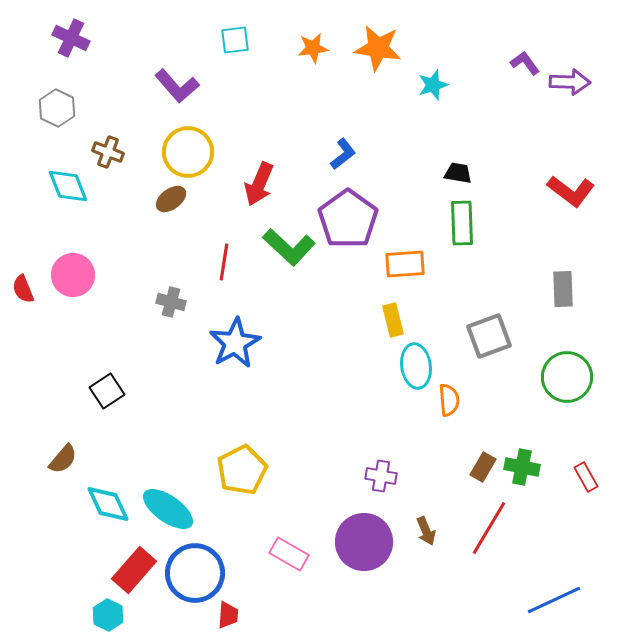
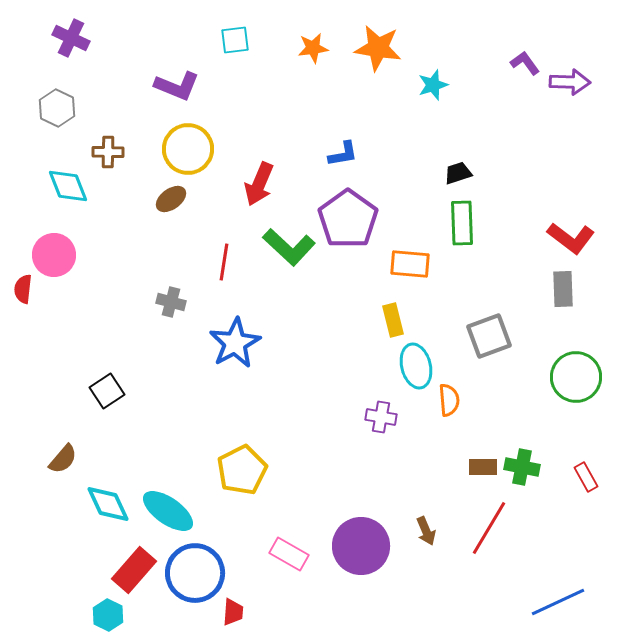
purple L-shape at (177, 86): rotated 27 degrees counterclockwise
brown cross at (108, 152): rotated 20 degrees counterclockwise
yellow circle at (188, 152): moved 3 px up
blue L-shape at (343, 154): rotated 28 degrees clockwise
black trapezoid at (458, 173): rotated 28 degrees counterclockwise
red L-shape at (571, 191): moved 47 px down
orange rectangle at (405, 264): moved 5 px right; rotated 9 degrees clockwise
pink circle at (73, 275): moved 19 px left, 20 px up
red semicircle at (23, 289): rotated 28 degrees clockwise
cyan ellipse at (416, 366): rotated 6 degrees counterclockwise
green circle at (567, 377): moved 9 px right
brown rectangle at (483, 467): rotated 60 degrees clockwise
purple cross at (381, 476): moved 59 px up
cyan ellipse at (168, 509): moved 2 px down
purple circle at (364, 542): moved 3 px left, 4 px down
blue line at (554, 600): moved 4 px right, 2 px down
red trapezoid at (228, 615): moved 5 px right, 3 px up
